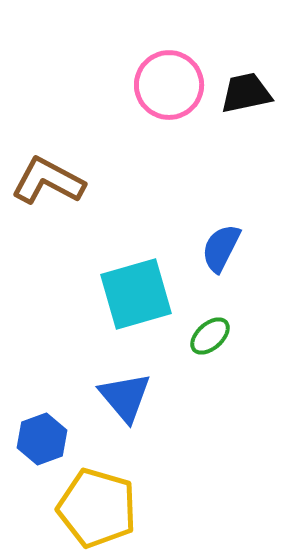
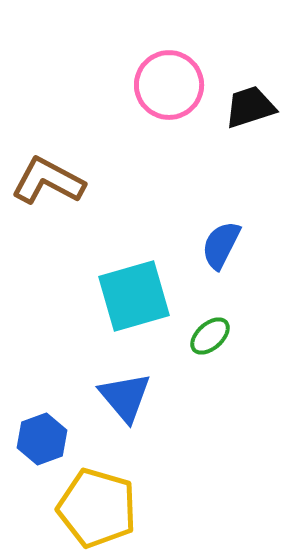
black trapezoid: moved 4 px right, 14 px down; rotated 6 degrees counterclockwise
blue semicircle: moved 3 px up
cyan square: moved 2 px left, 2 px down
